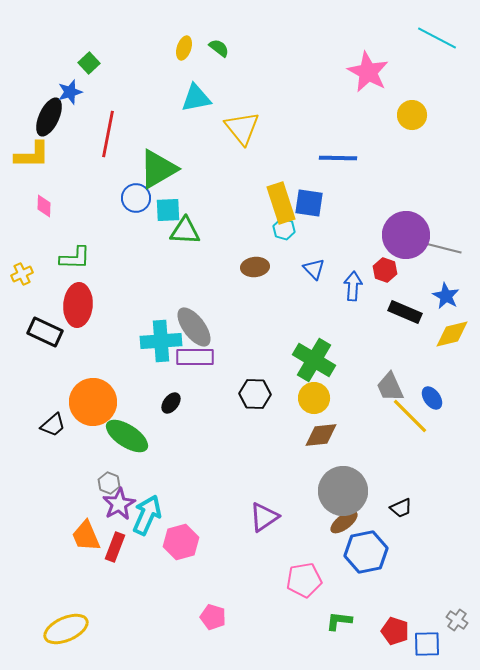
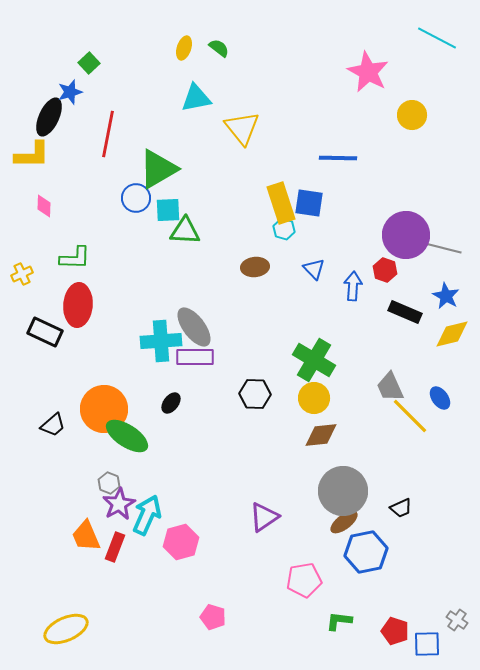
blue ellipse at (432, 398): moved 8 px right
orange circle at (93, 402): moved 11 px right, 7 px down
